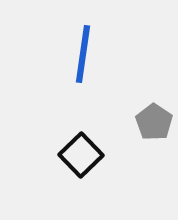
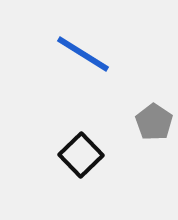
blue line: rotated 66 degrees counterclockwise
